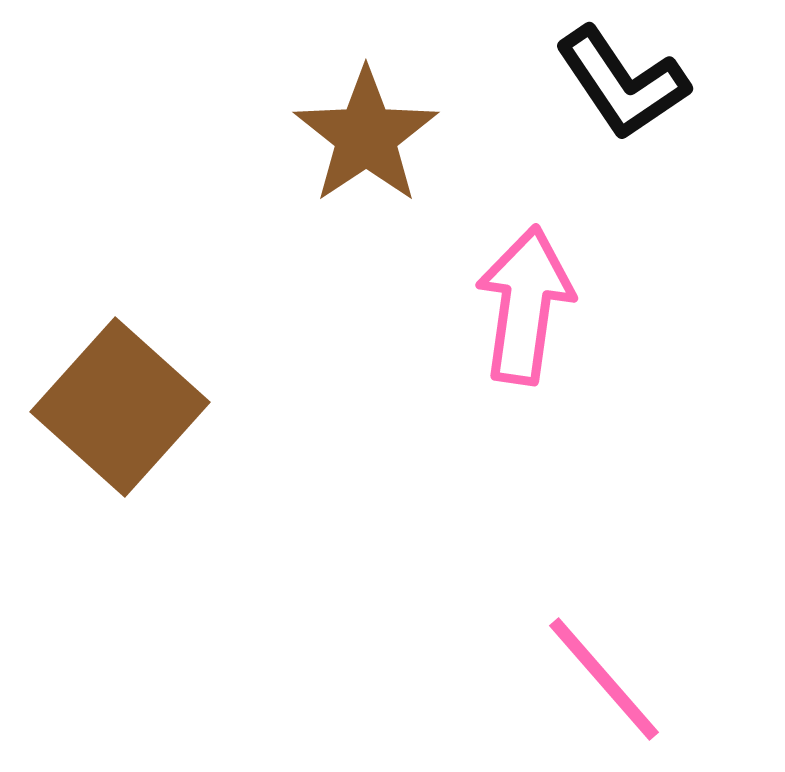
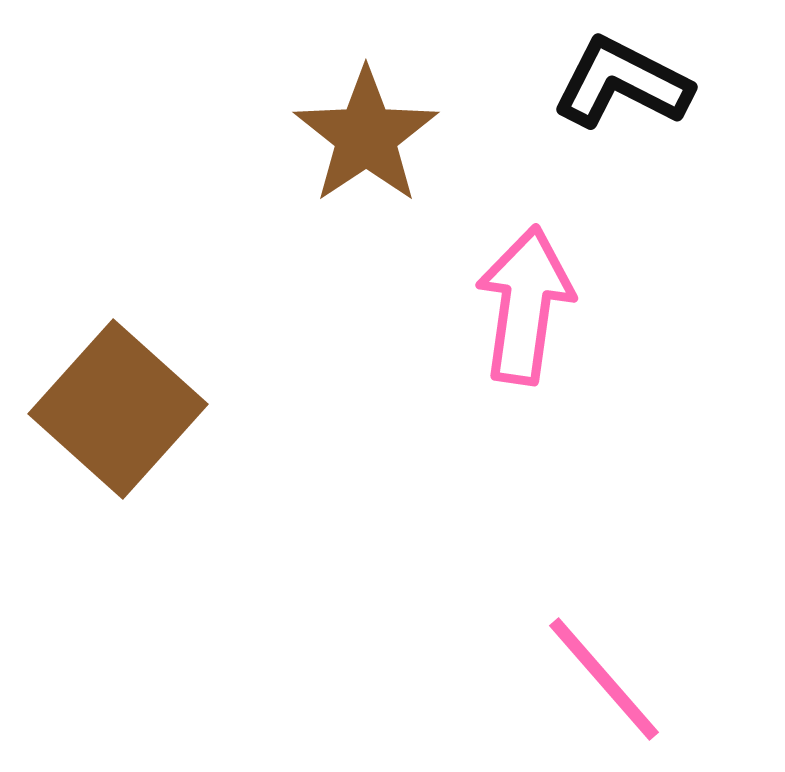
black L-shape: rotated 151 degrees clockwise
brown square: moved 2 px left, 2 px down
